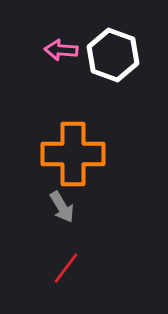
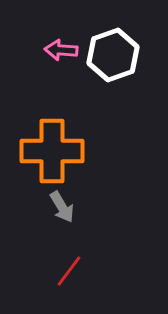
white hexagon: rotated 21 degrees clockwise
orange cross: moved 21 px left, 3 px up
red line: moved 3 px right, 3 px down
